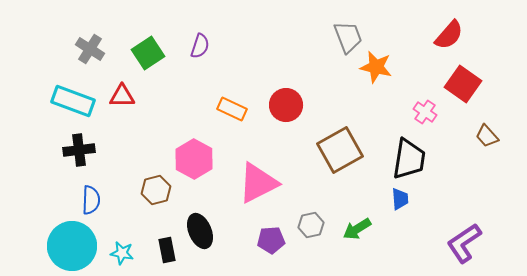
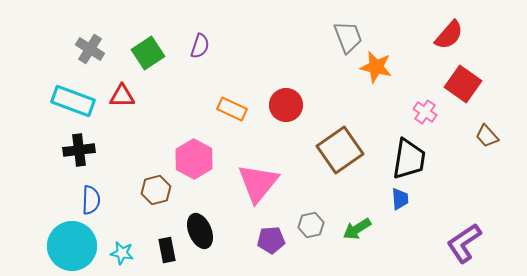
brown square: rotated 6 degrees counterclockwise
pink triangle: rotated 24 degrees counterclockwise
